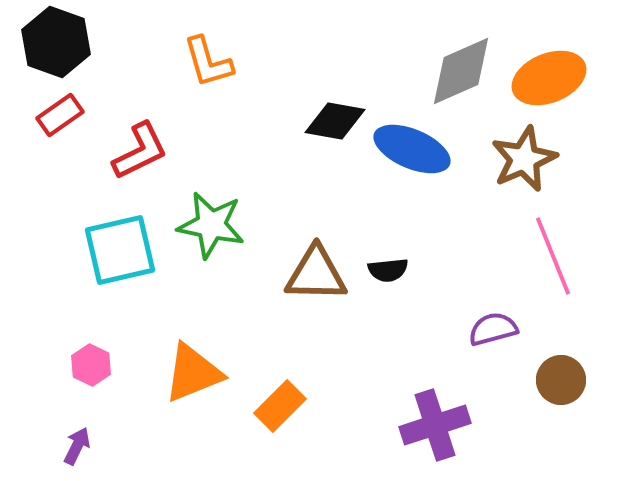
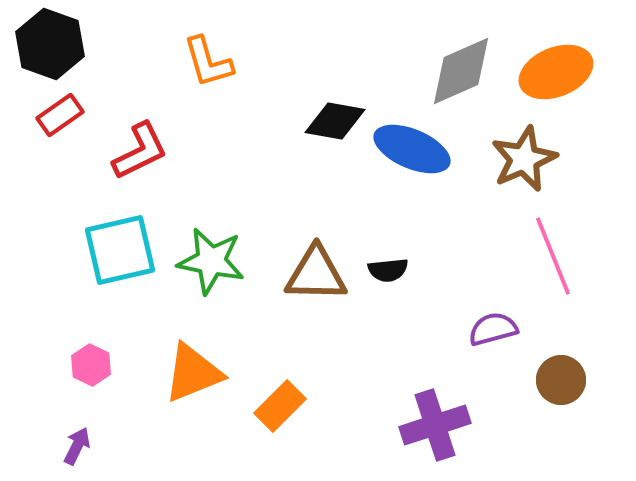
black hexagon: moved 6 px left, 2 px down
orange ellipse: moved 7 px right, 6 px up
green star: moved 36 px down
